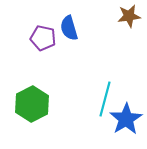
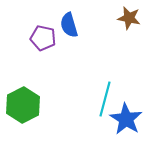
brown star: moved 2 px down; rotated 20 degrees clockwise
blue semicircle: moved 3 px up
green hexagon: moved 9 px left, 1 px down
blue star: rotated 8 degrees counterclockwise
